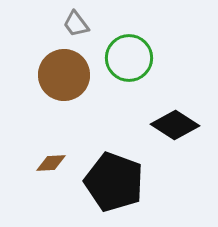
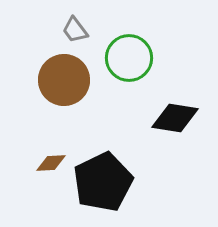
gray trapezoid: moved 1 px left, 6 px down
brown circle: moved 5 px down
black diamond: moved 7 px up; rotated 24 degrees counterclockwise
black pentagon: moved 11 px left; rotated 26 degrees clockwise
